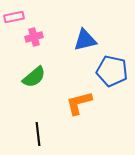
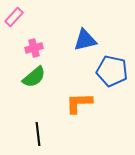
pink rectangle: rotated 36 degrees counterclockwise
pink cross: moved 11 px down
orange L-shape: rotated 12 degrees clockwise
